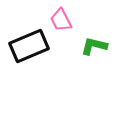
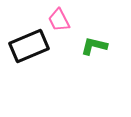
pink trapezoid: moved 2 px left
